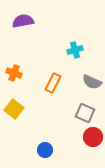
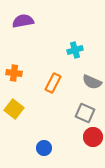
orange cross: rotated 14 degrees counterclockwise
blue circle: moved 1 px left, 2 px up
